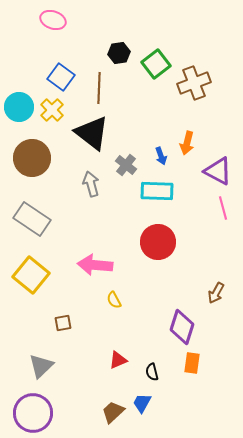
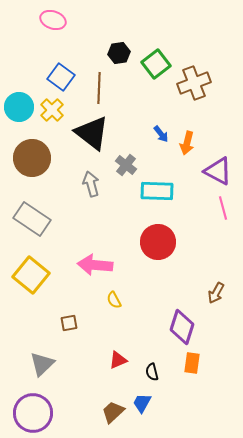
blue arrow: moved 22 px up; rotated 18 degrees counterclockwise
brown square: moved 6 px right
gray triangle: moved 1 px right, 2 px up
